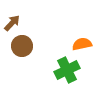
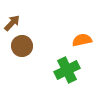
orange semicircle: moved 4 px up
